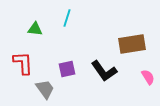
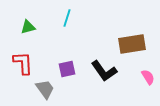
green triangle: moved 7 px left, 2 px up; rotated 21 degrees counterclockwise
